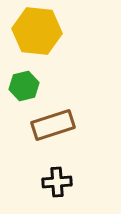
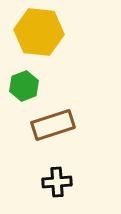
yellow hexagon: moved 2 px right, 1 px down
green hexagon: rotated 8 degrees counterclockwise
